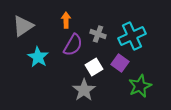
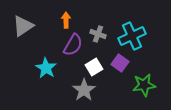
cyan star: moved 8 px right, 11 px down
green star: moved 4 px right, 1 px up; rotated 15 degrees clockwise
